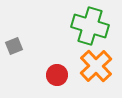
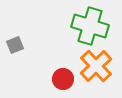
gray square: moved 1 px right, 1 px up
red circle: moved 6 px right, 4 px down
